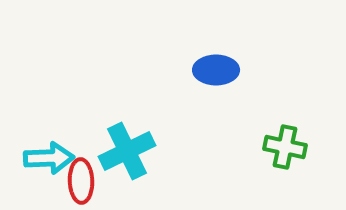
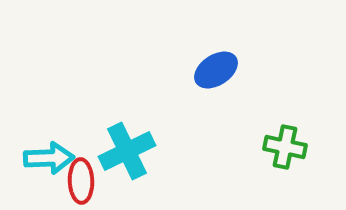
blue ellipse: rotated 33 degrees counterclockwise
